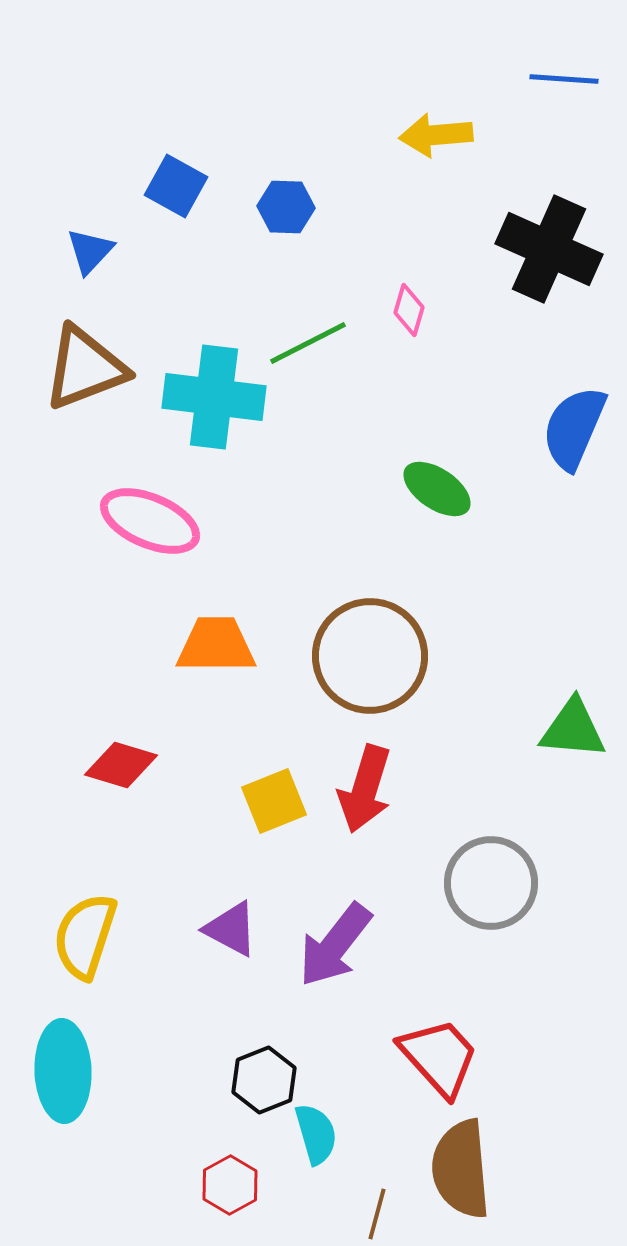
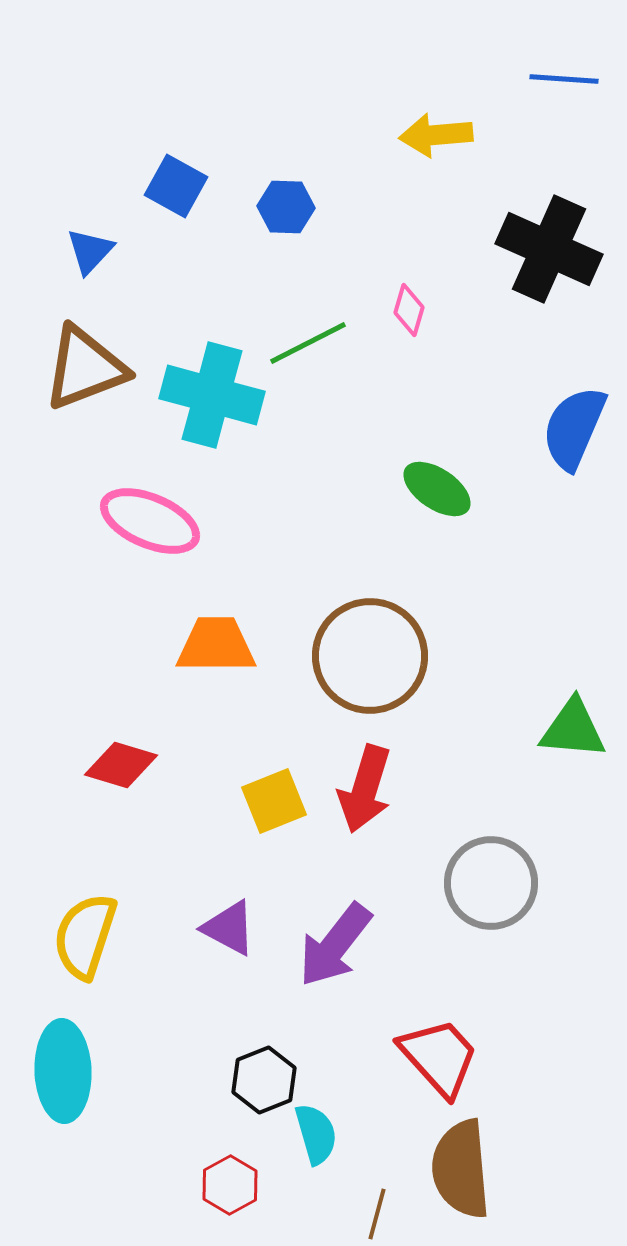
cyan cross: moved 2 px left, 2 px up; rotated 8 degrees clockwise
purple triangle: moved 2 px left, 1 px up
